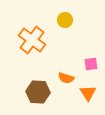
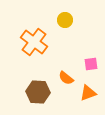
orange cross: moved 2 px right, 2 px down
orange semicircle: rotated 21 degrees clockwise
orange triangle: rotated 42 degrees clockwise
